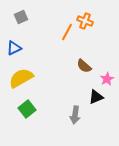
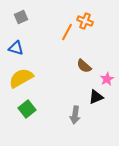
blue triangle: moved 2 px right; rotated 42 degrees clockwise
